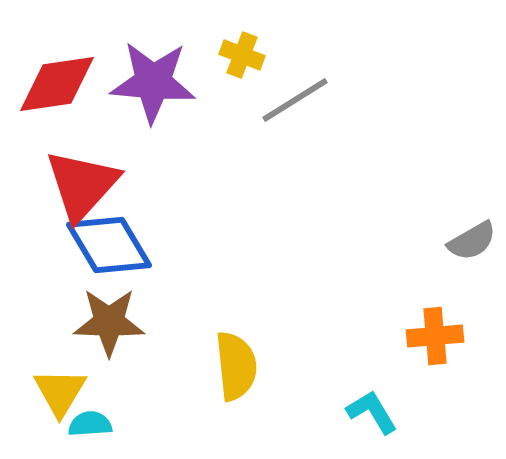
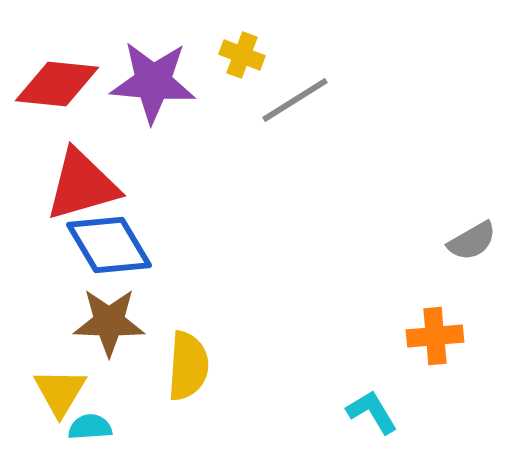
red diamond: rotated 14 degrees clockwise
red triangle: rotated 32 degrees clockwise
yellow semicircle: moved 48 px left; rotated 10 degrees clockwise
cyan semicircle: moved 3 px down
